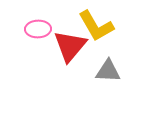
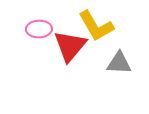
pink ellipse: moved 1 px right
gray triangle: moved 11 px right, 8 px up
